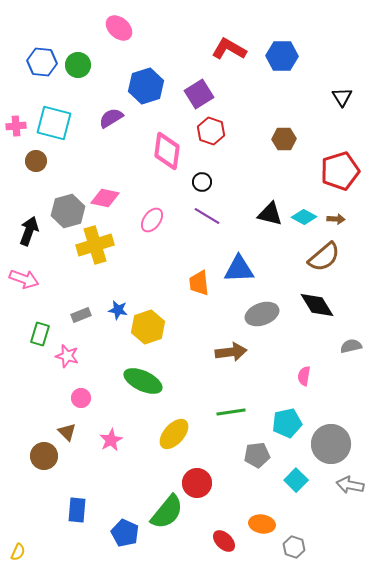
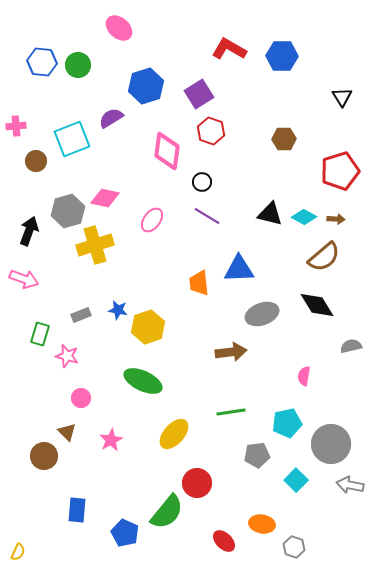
cyan square at (54, 123): moved 18 px right, 16 px down; rotated 36 degrees counterclockwise
